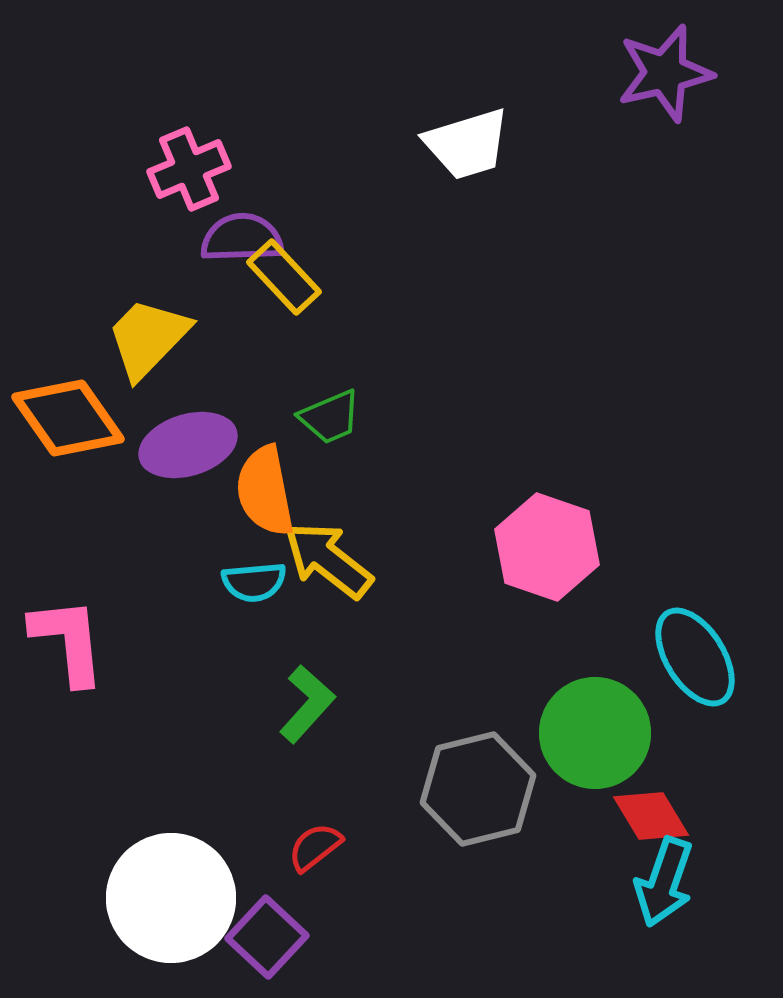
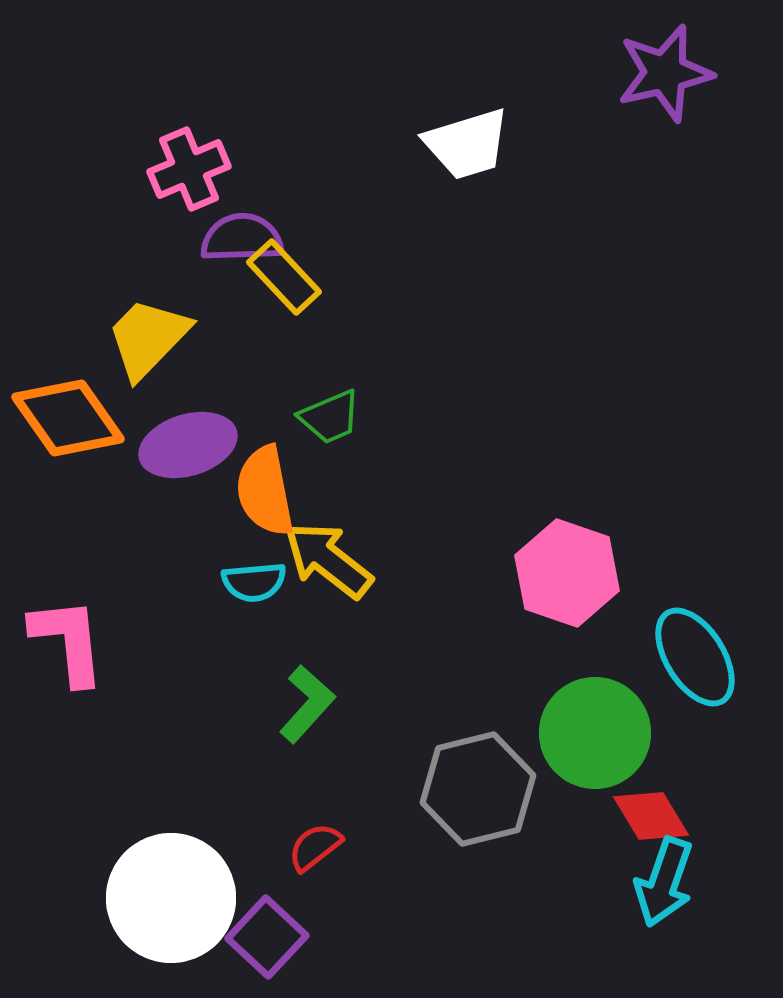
pink hexagon: moved 20 px right, 26 px down
